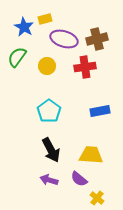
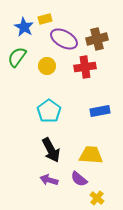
purple ellipse: rotated 12 degrees clockwise
